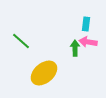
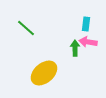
green line: moved 5 px right, 13 px up
